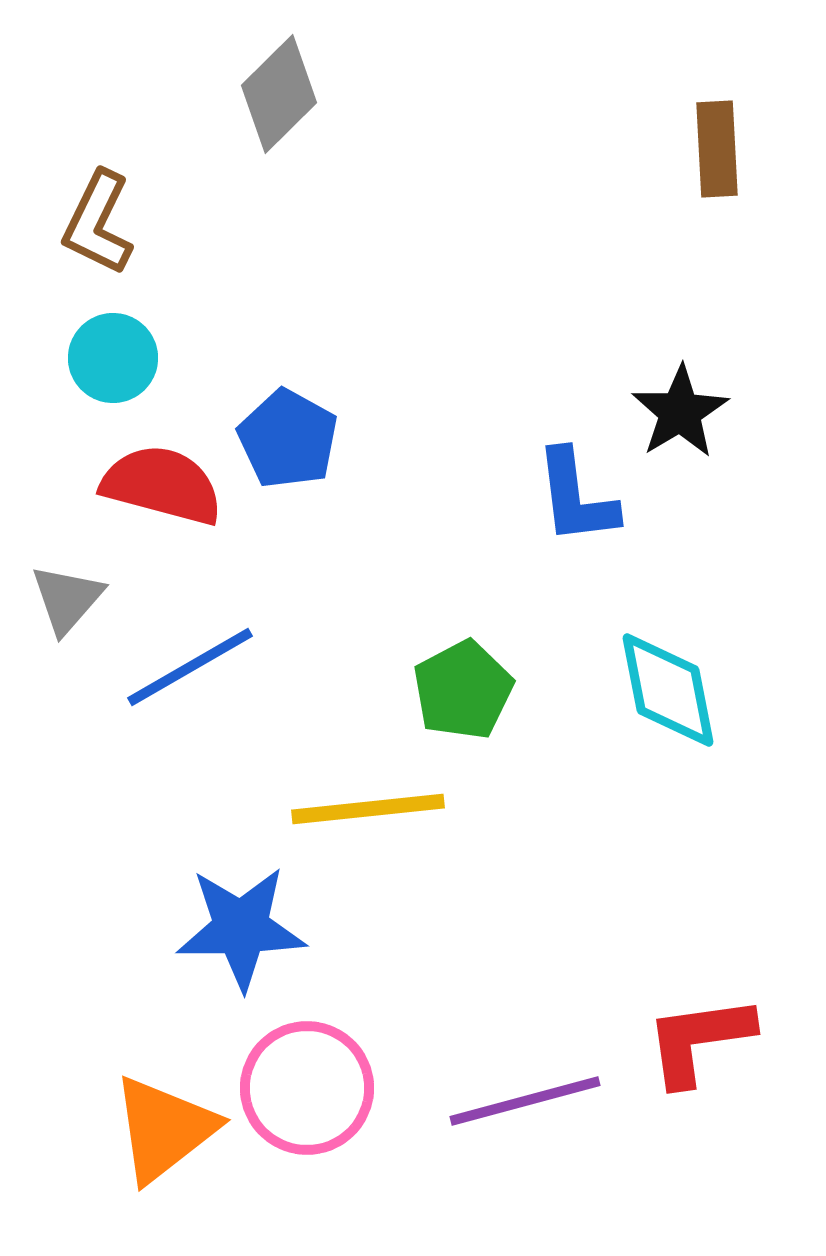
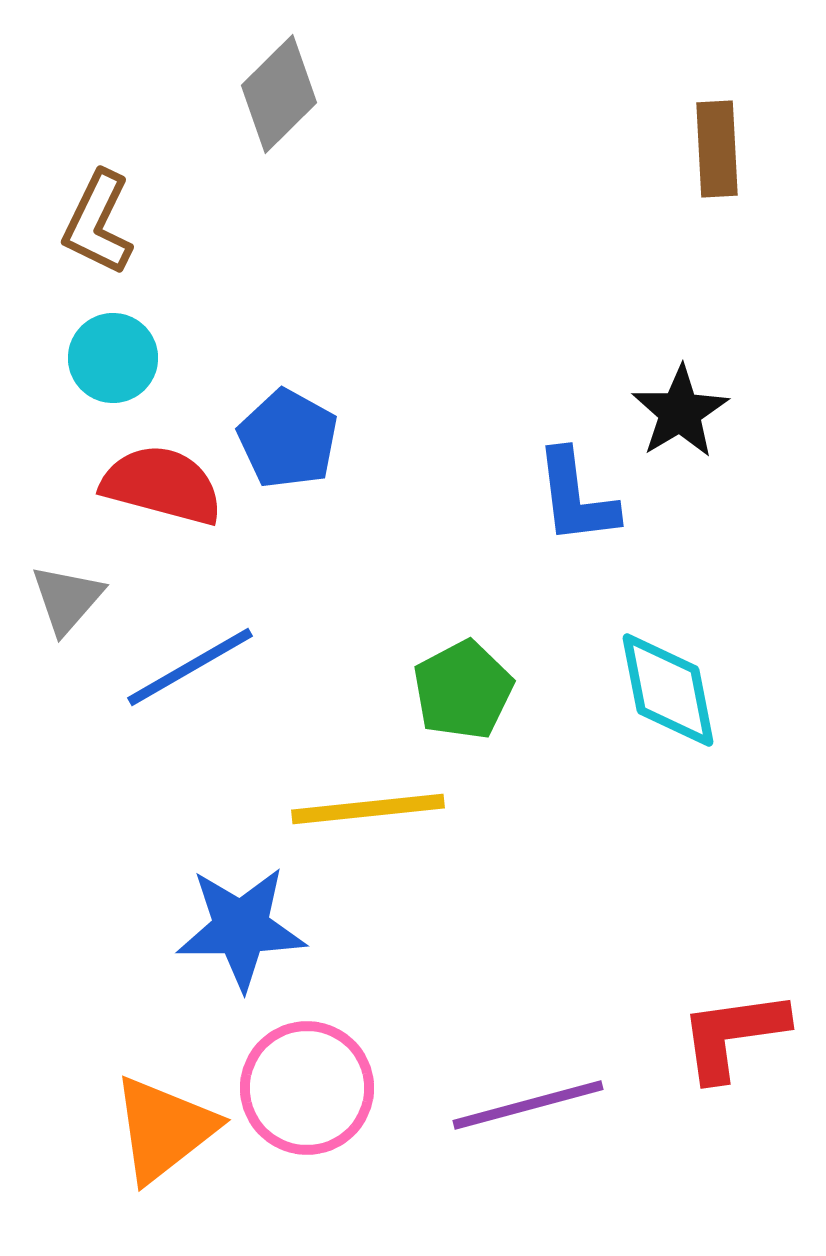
red L-shape: moved 34 px right, 5 px up
purple line: moved 3 px right, 4 px down
